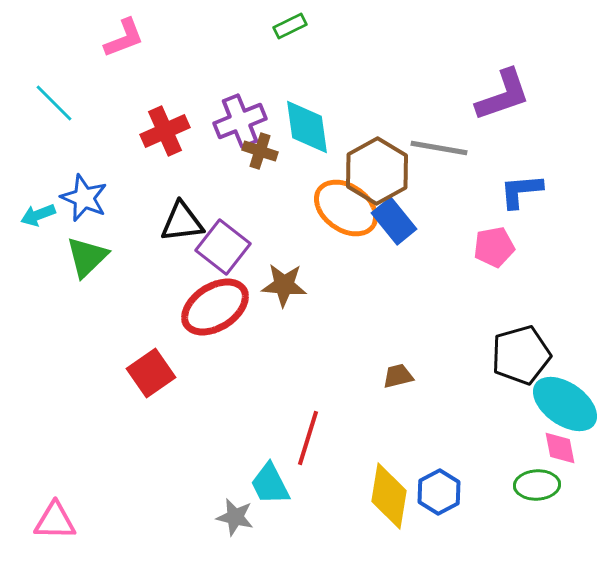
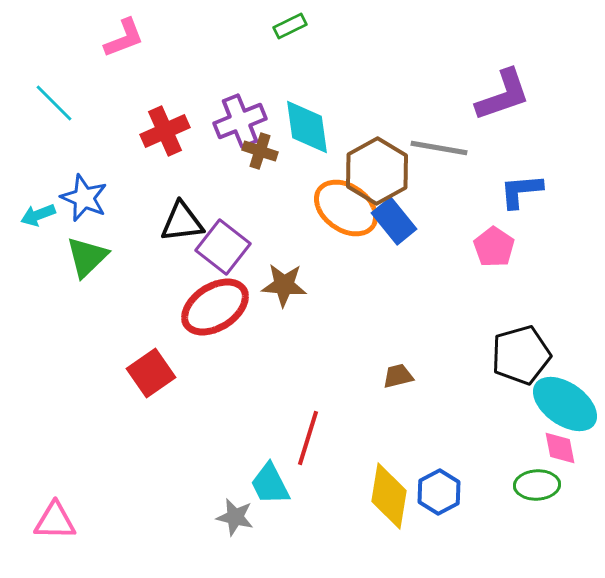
pink pentagon: rotated 27 degrees counterclockwise
